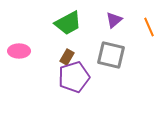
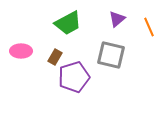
purple triangle: moved 3 px right, 1 px up
pink ellipse: moved 2 px right
brown rectangle: moved 12 px left
